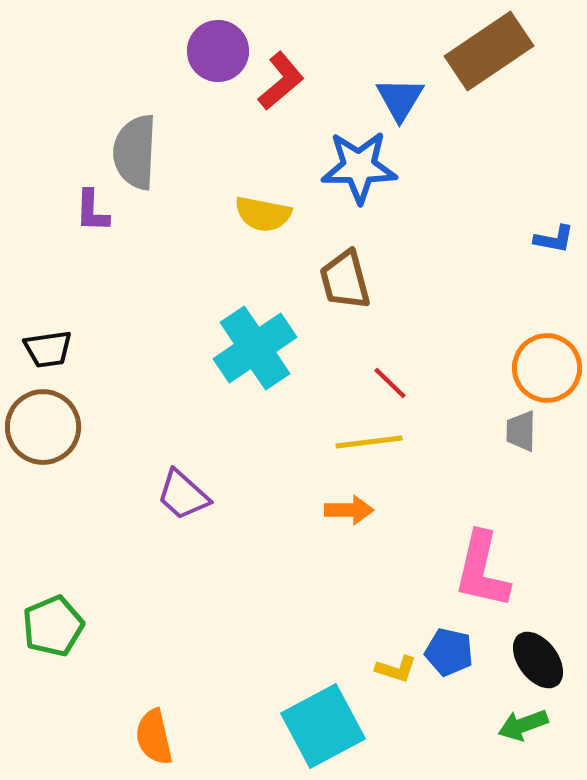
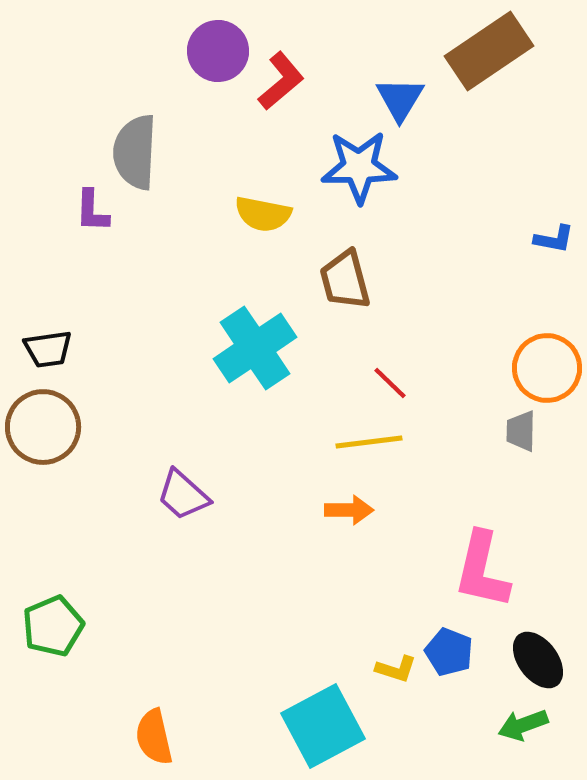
blue pentagon: rotated 9 degrees clockwise
